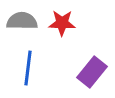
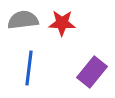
gray semicircle: moved 1 px right, 1 px up; rotated 8 degrees counterclockwise
blue line: moved 1 px right
